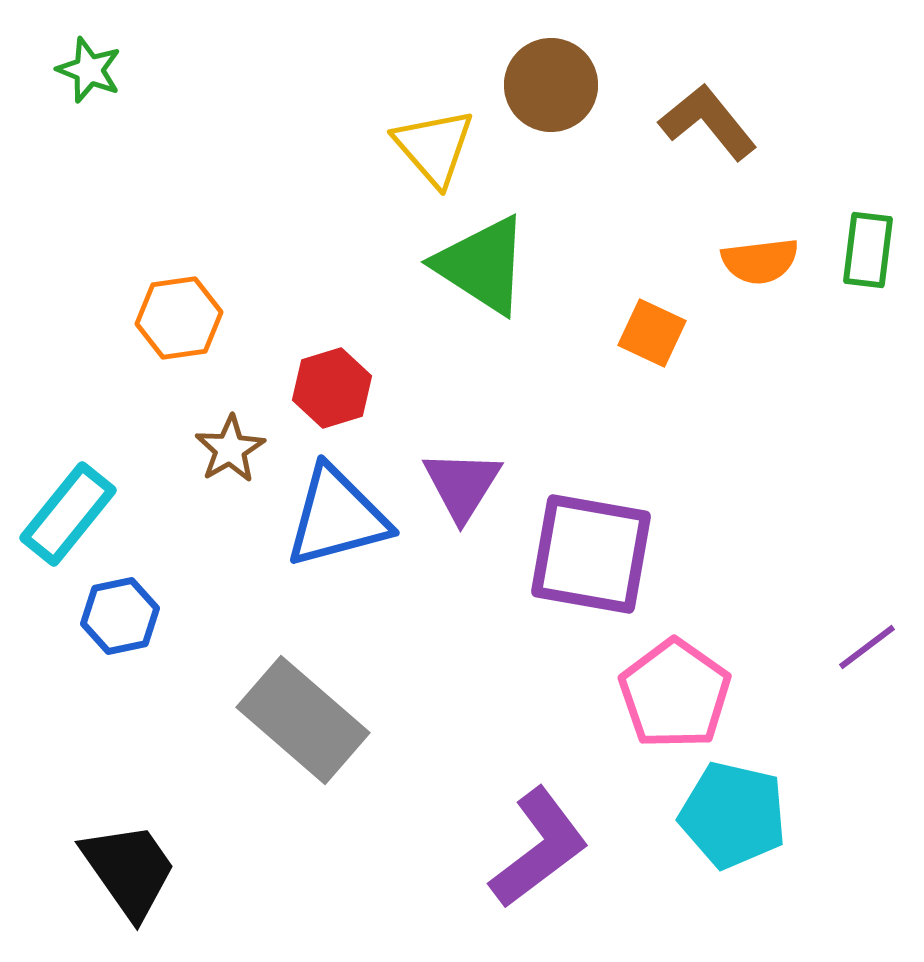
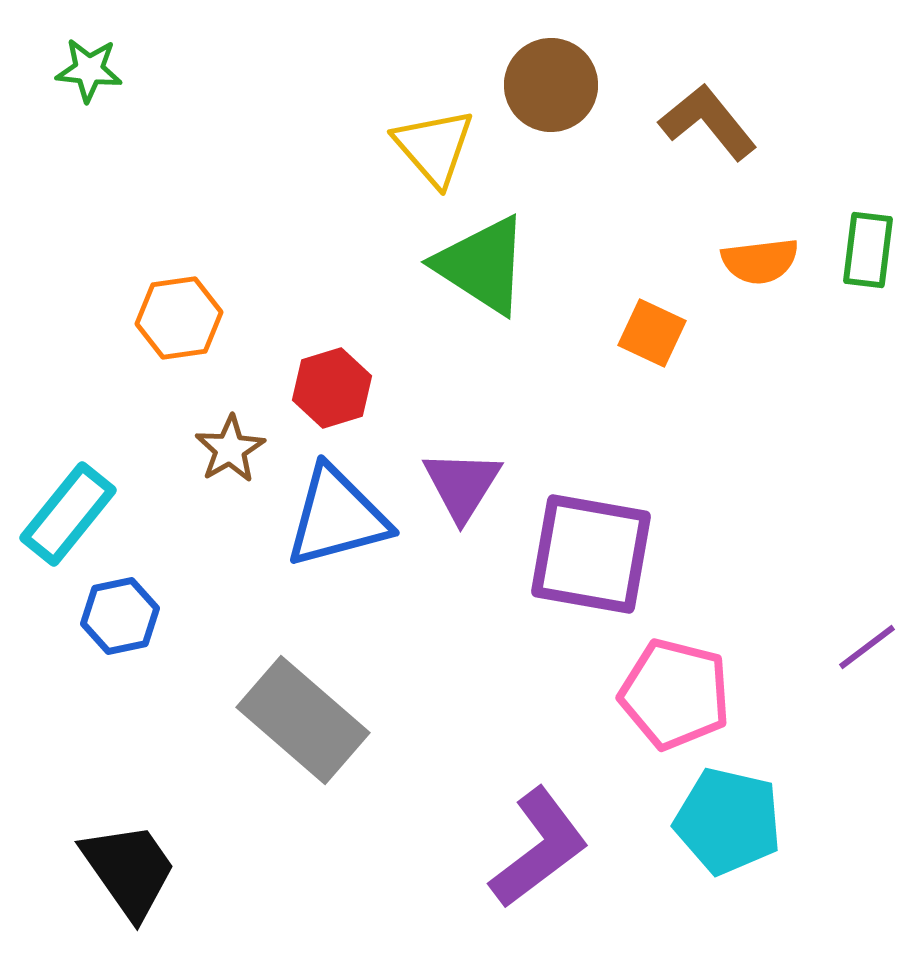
green star: rotated 16 degrees counterclockwise
pink pentagon: rotated 21 degrees counterclockwise
cyan pentagon: moved 5 px left, 6 px down
